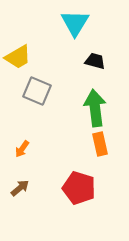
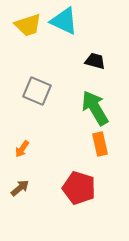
cyan triangle: moved 11 px left, 2 px up; rotated 36 degrees counterclockwise
yellow trapezoid: moved 10 px right, 32 px up; rotated 12 degrees clockwise
green arrow: rotated 24 degrees counterclockwise
